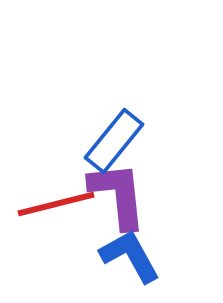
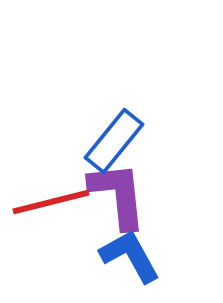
red line: moved 5 px left, 2 px up
